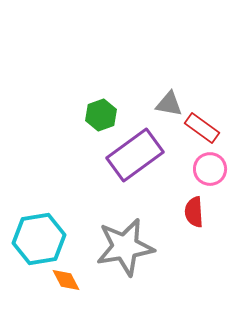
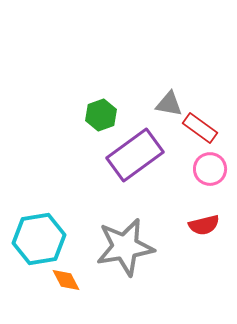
red rectangle: moved 2 px left
red semicircle: moved 10 px right, 13 px down; rotated 100 degrees counterclockwise
